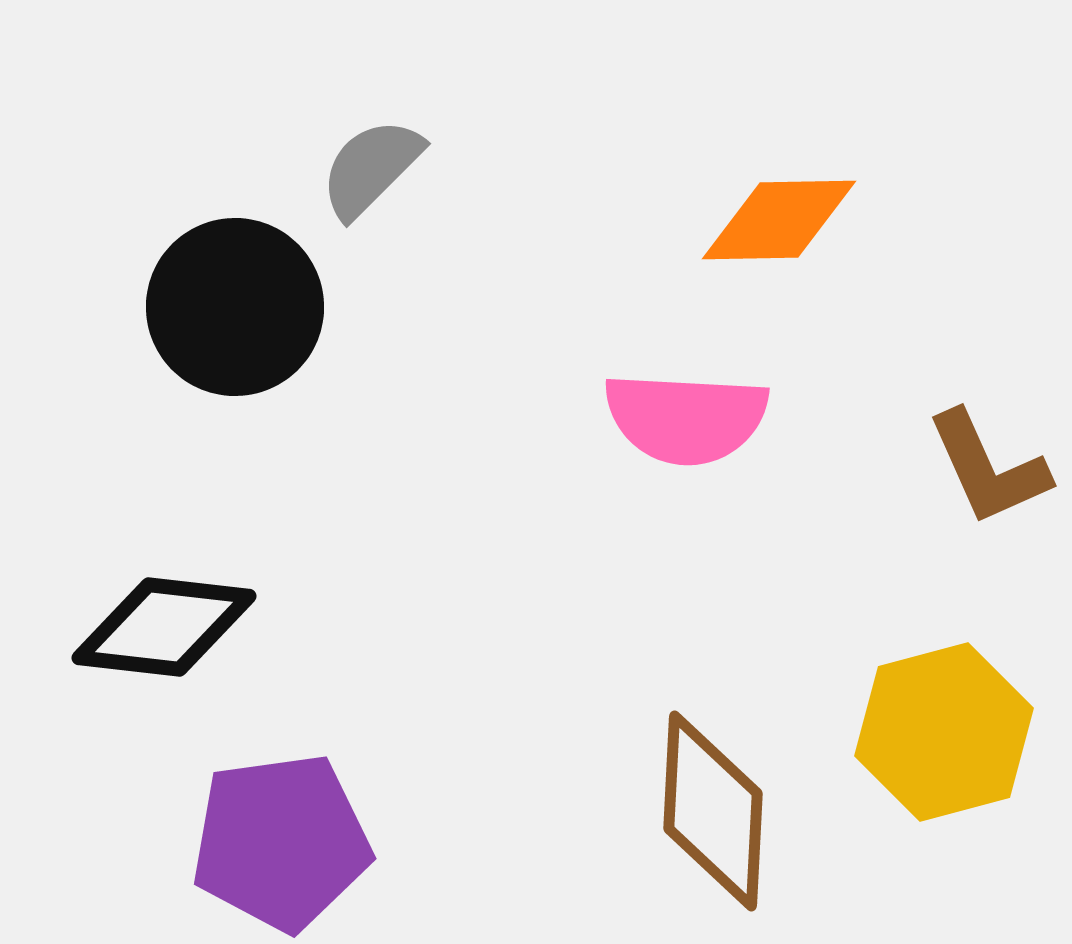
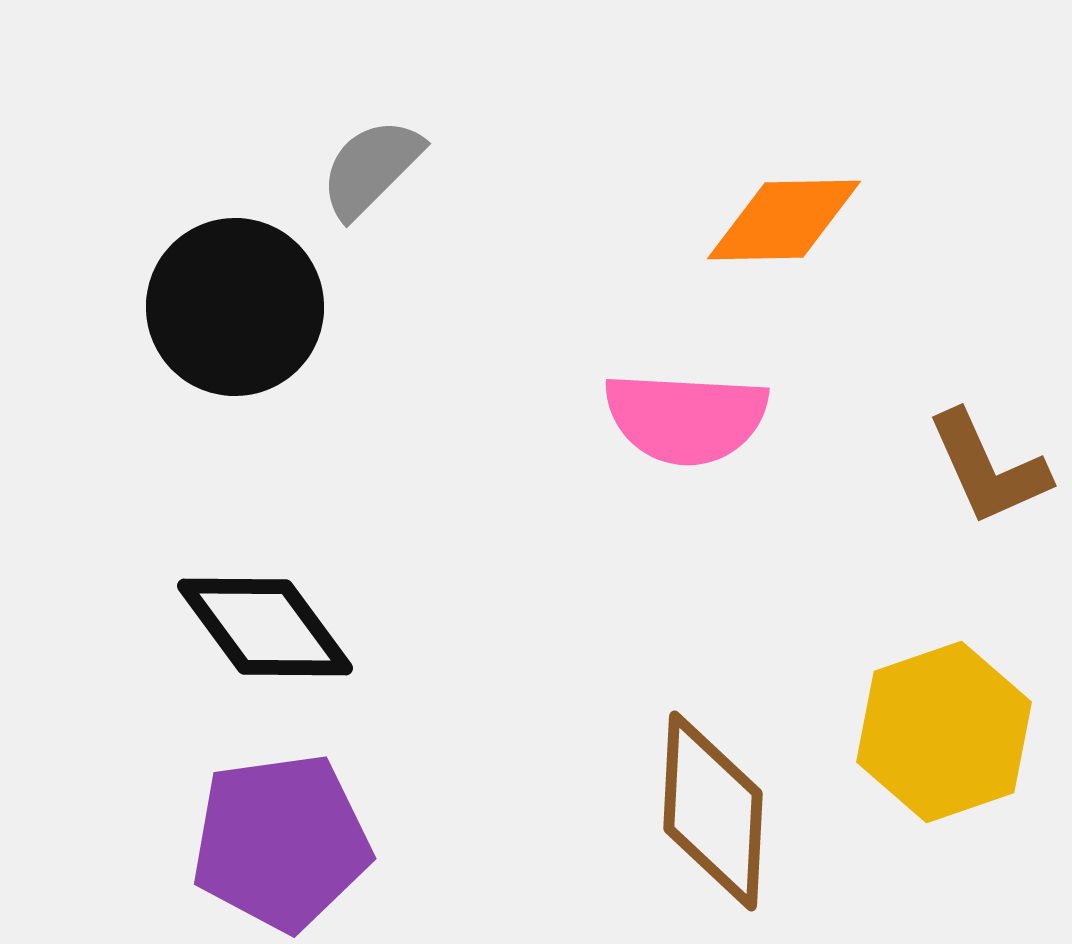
orange diamond: moved 5 px right
black diamond: moved 101 px right; rotated 47 degrees clockwise
yellow hexagon: rotated 4 degrees counterclockwise
